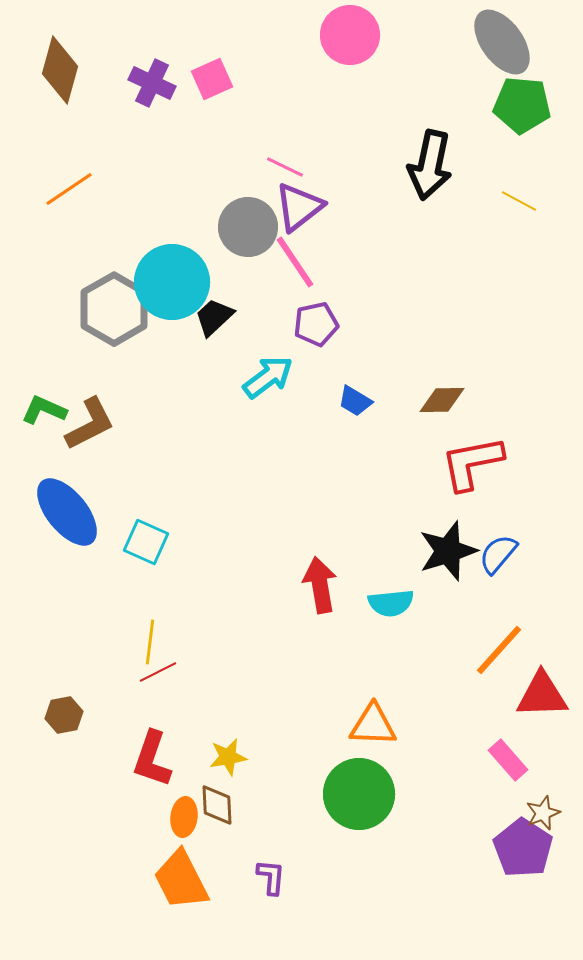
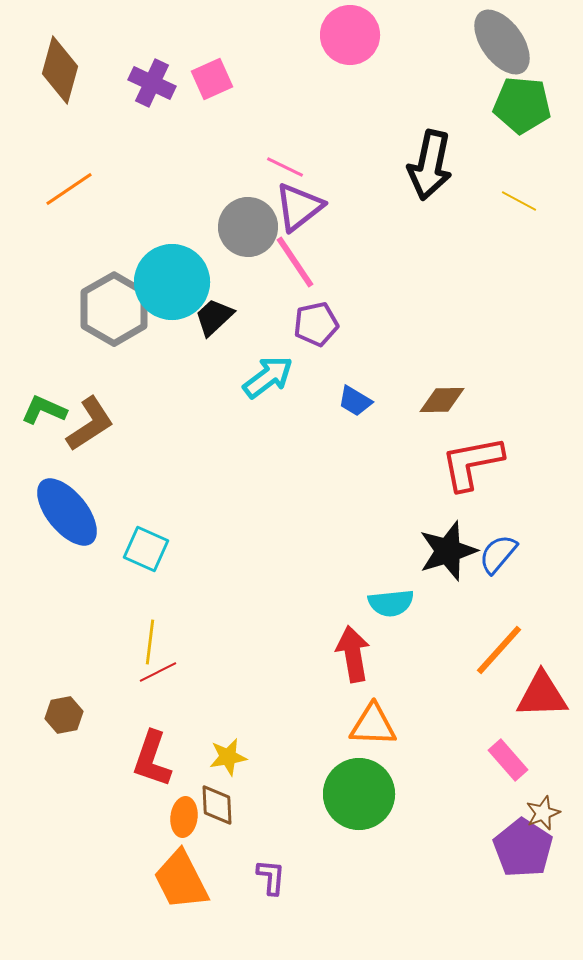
brown L-shape at (90, 424): rotated 6 degrees counterclockwise
cyan square at (146, 542): moved 7 px down
red arrow at (320, 585): moved 33 px right, 69 px down
